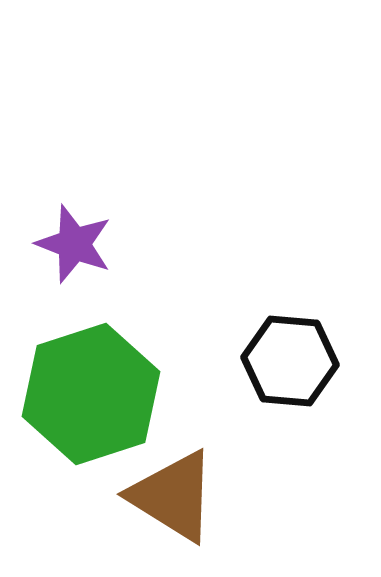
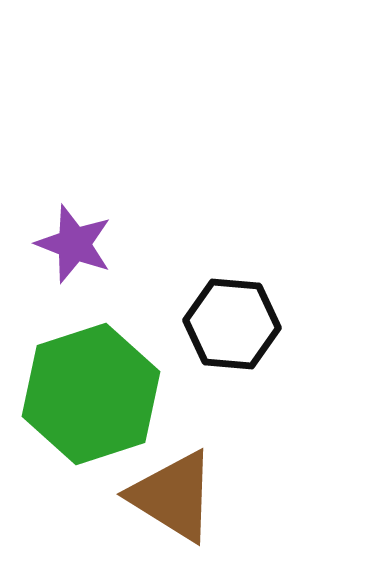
black hexagon: moved 58 px left, 37 px up
